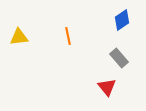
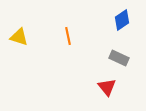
yellow triangle: rotated 24 degrees clockwise
gray rectangle: rotated 24 degrees counterclockwise
